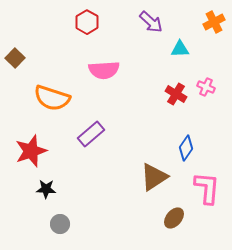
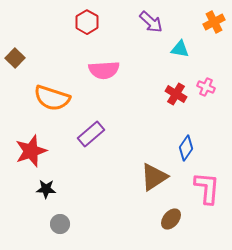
cyan triangle: rotated 12 degrees clockwise
brown ellipse: moved 3 px left, 1 px down
